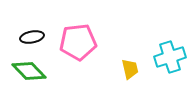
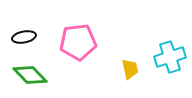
black ellipse: moved 8 px left
green diamond: moved 1 px right, 4 px down
